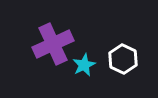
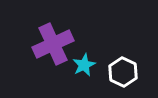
white hexagon: moved 13 px down
